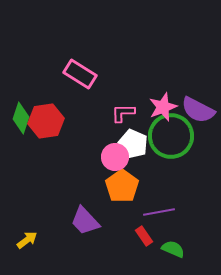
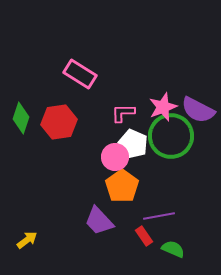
red hexagon: moved 13 px right, 1 px down
purple line: moved 4 px down
purple trapezoid: moved 14 px right
